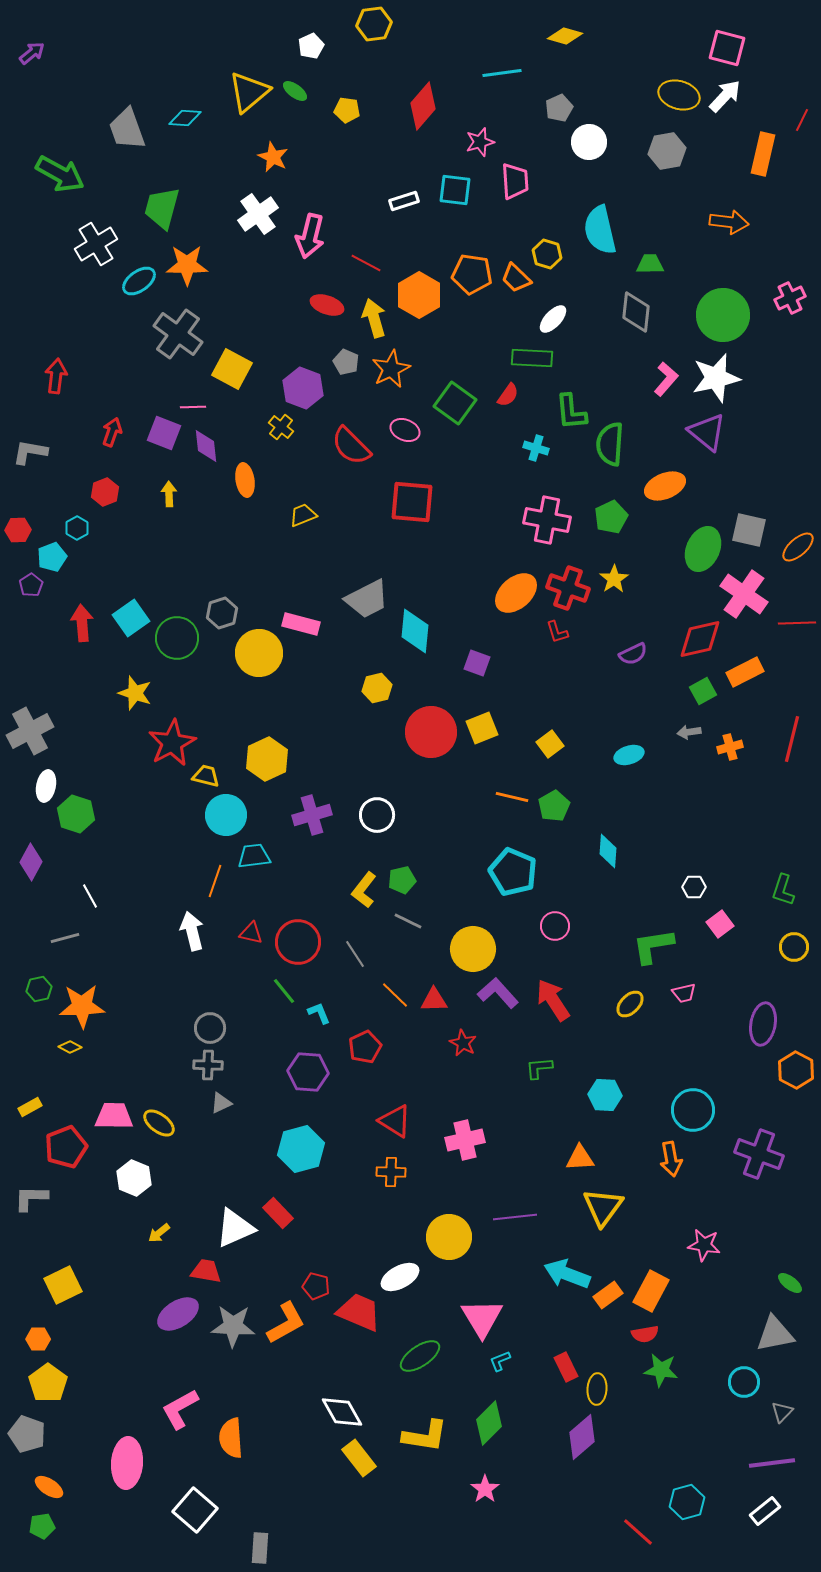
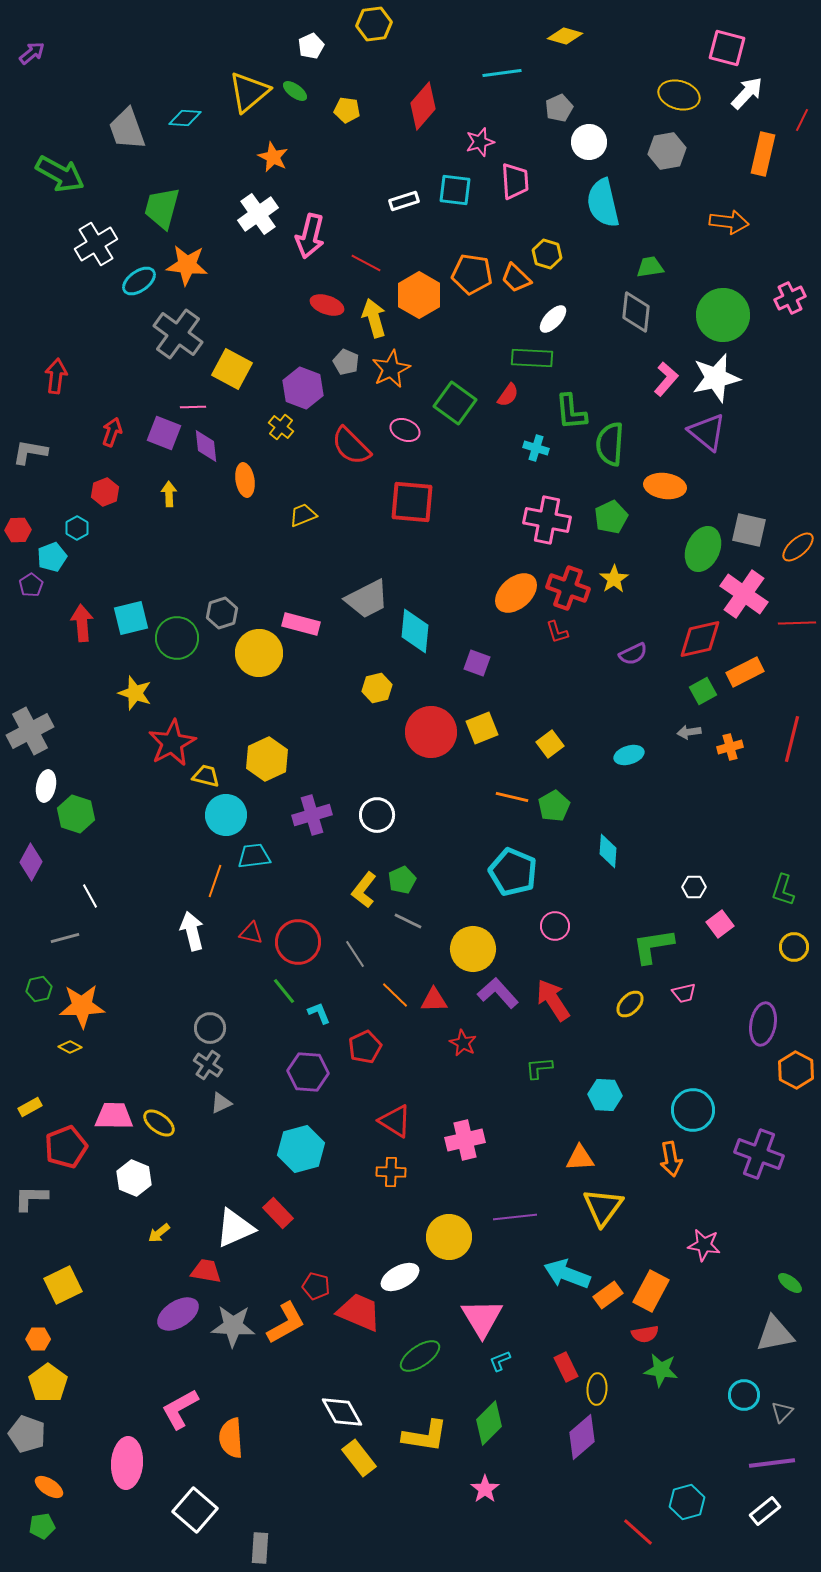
white arrow at (725, 96): moved 22 px right, 3 px up
cyan semicircle at (600, 230): moved 3 px right, 27 px up
green trapezoid at (650, 264): moved 3 px down; rotated 8 degrees counterclockwise
orange star at (187, 265): rotated 6 degrees clockwise
orange ellipse at (665, 486): rotated 30 degrees clockwise
cyan square at (131, 618): rotated 21 degrees clockwise
green pentagon at (402, 880): rotated 12 degrees counterclockwise
gray cross at (208, 1065): rotated 32 degrees clockwise
cyan circle at (744, 1382): moved 13 px down
